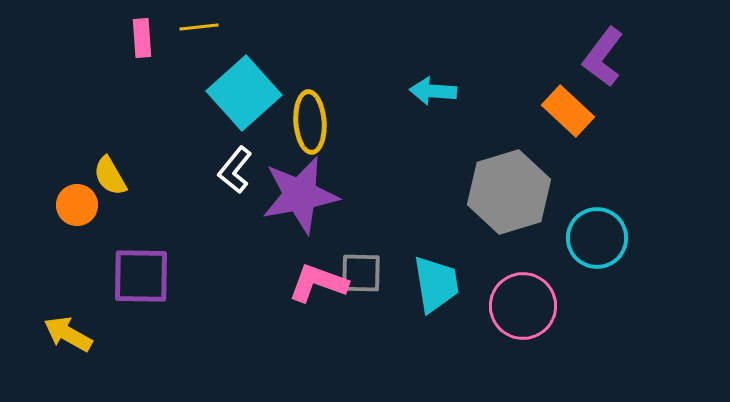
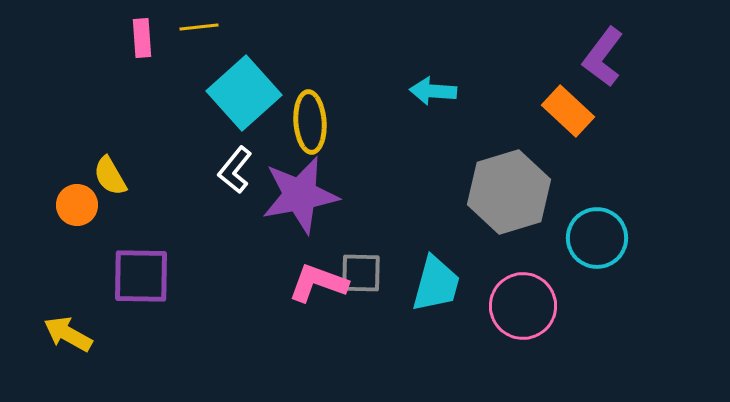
cyan trapezoid: rotated 24 degrees clockwise
